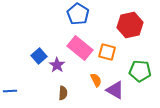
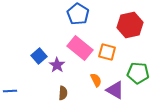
green pentagon: moved 2 px left, 2 px down
